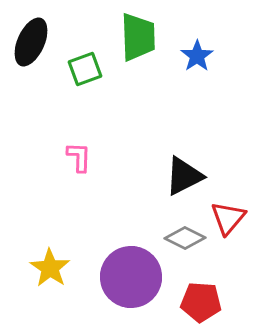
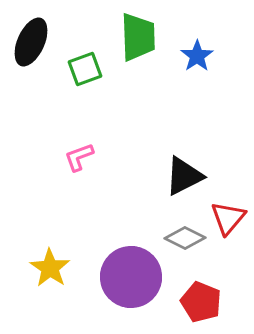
pink L-shape: rotated 112 degrees counterclockwise
red pentagon: rotated 18 degrees clockwise
